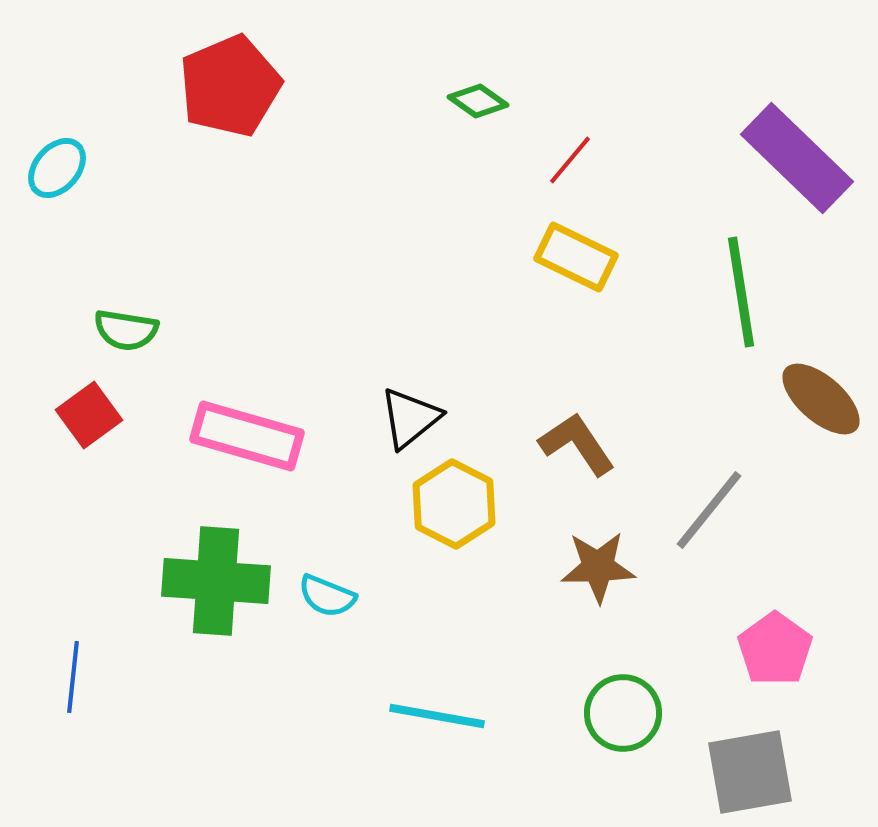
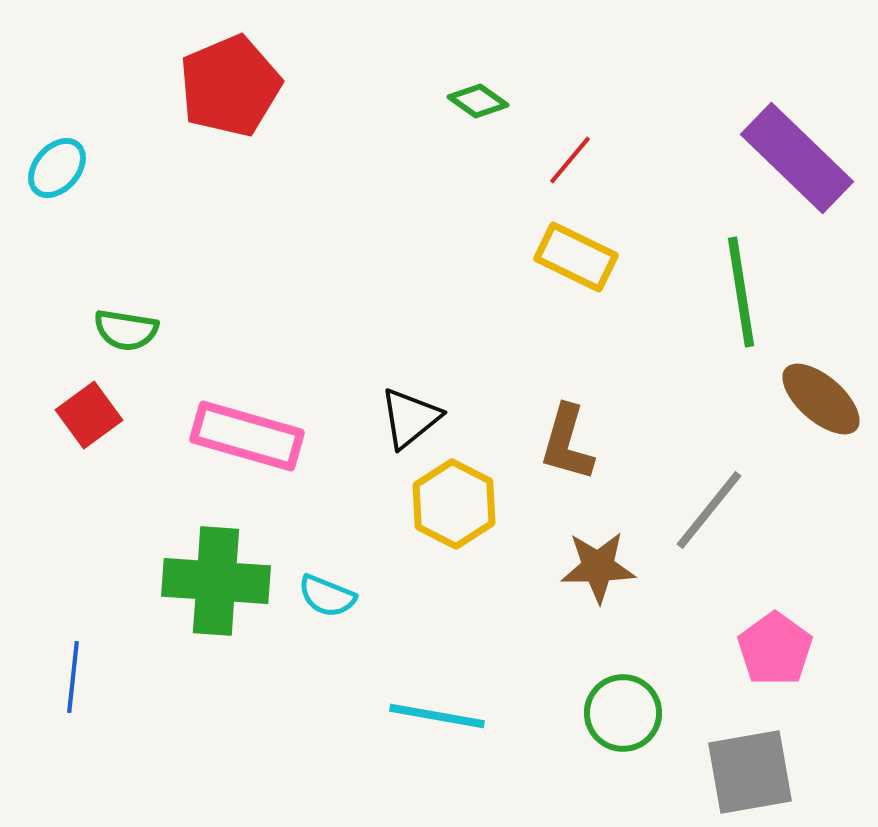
brown L-shape: moved 10 px left, 1 px up; rotated 130 degrees counterclockwise
